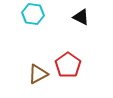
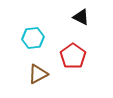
cyan hexagon: moved 24 px down; rotated 15 degrees counterclockwise
red pentagon: moved 5 px right, 9 px up
